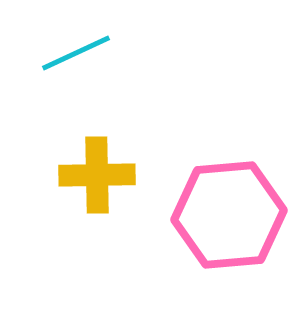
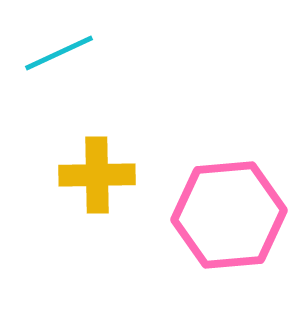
cyan line: moved 17 px left
